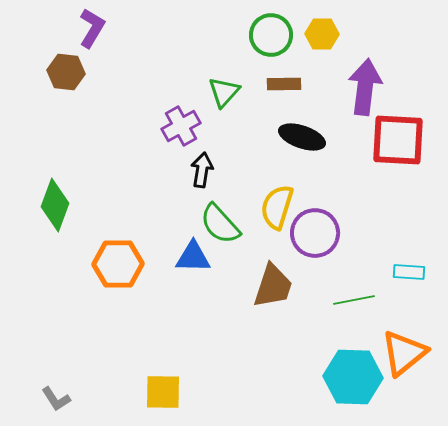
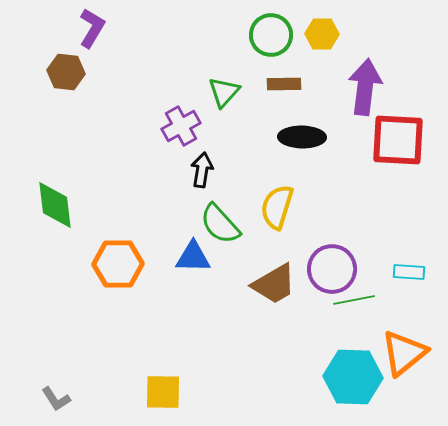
black ellipse: rotated 18 degrees counterclockwise
green diamond: rotated 27 degrees counterclockwise
purple circle: moved 17 px right, 36 px down
brown trapezoid: moved 1 px right, 2 px up; rotated 42 degrees clockwise
